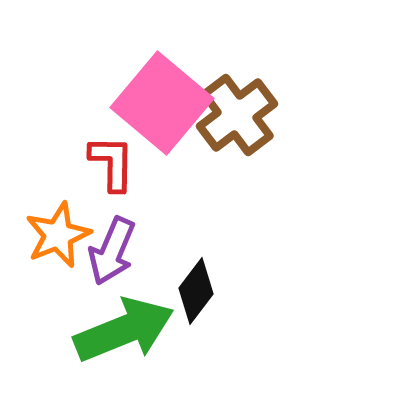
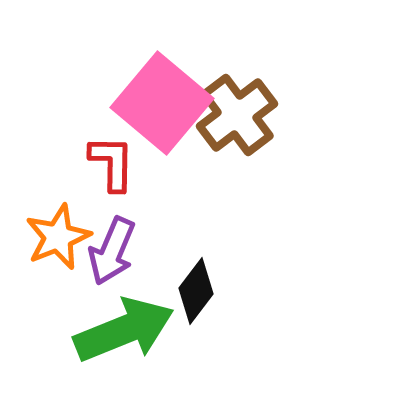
orange star: moved 2 px down
